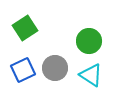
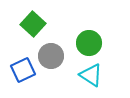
green square: moved 8 px right, 4 px up; rotated 15 degrees counterclockwise
green circle: moved 2 px down
gray circle: moved 4 px left, 12 px up
